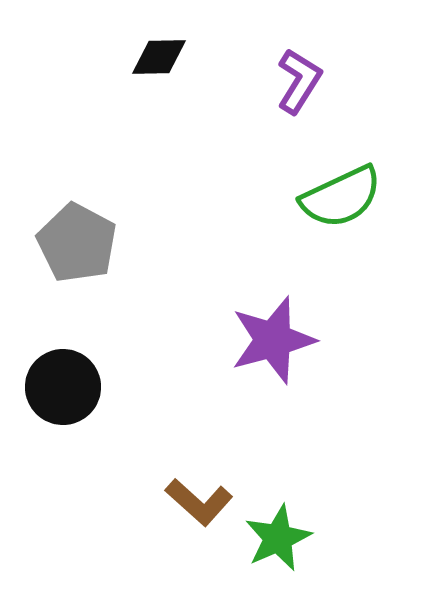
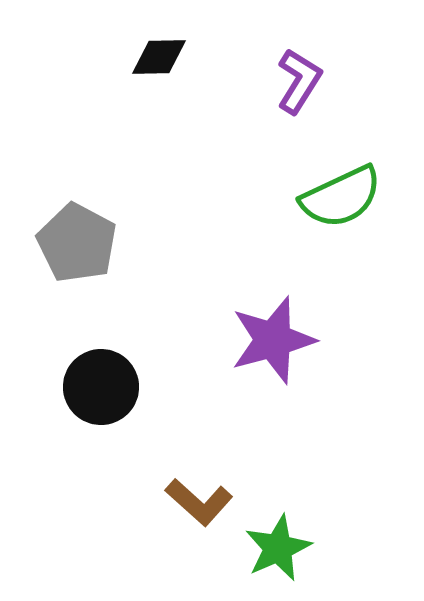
black circle: moved 38 px right
green star: moved 10 px down
